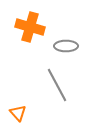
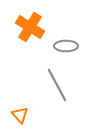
orange cross: rotated 16 degrees clockwise
orange triangle: moved 2 px right, 2 px down
